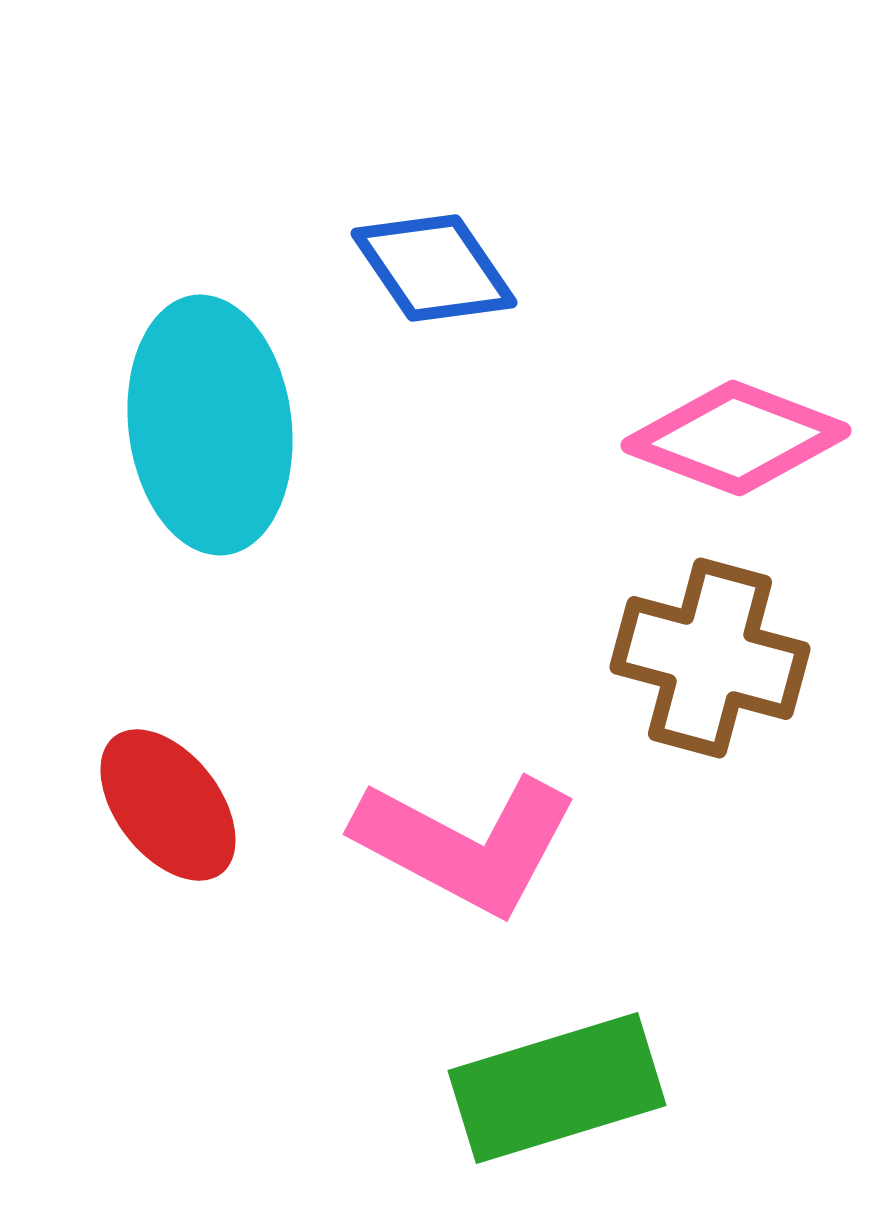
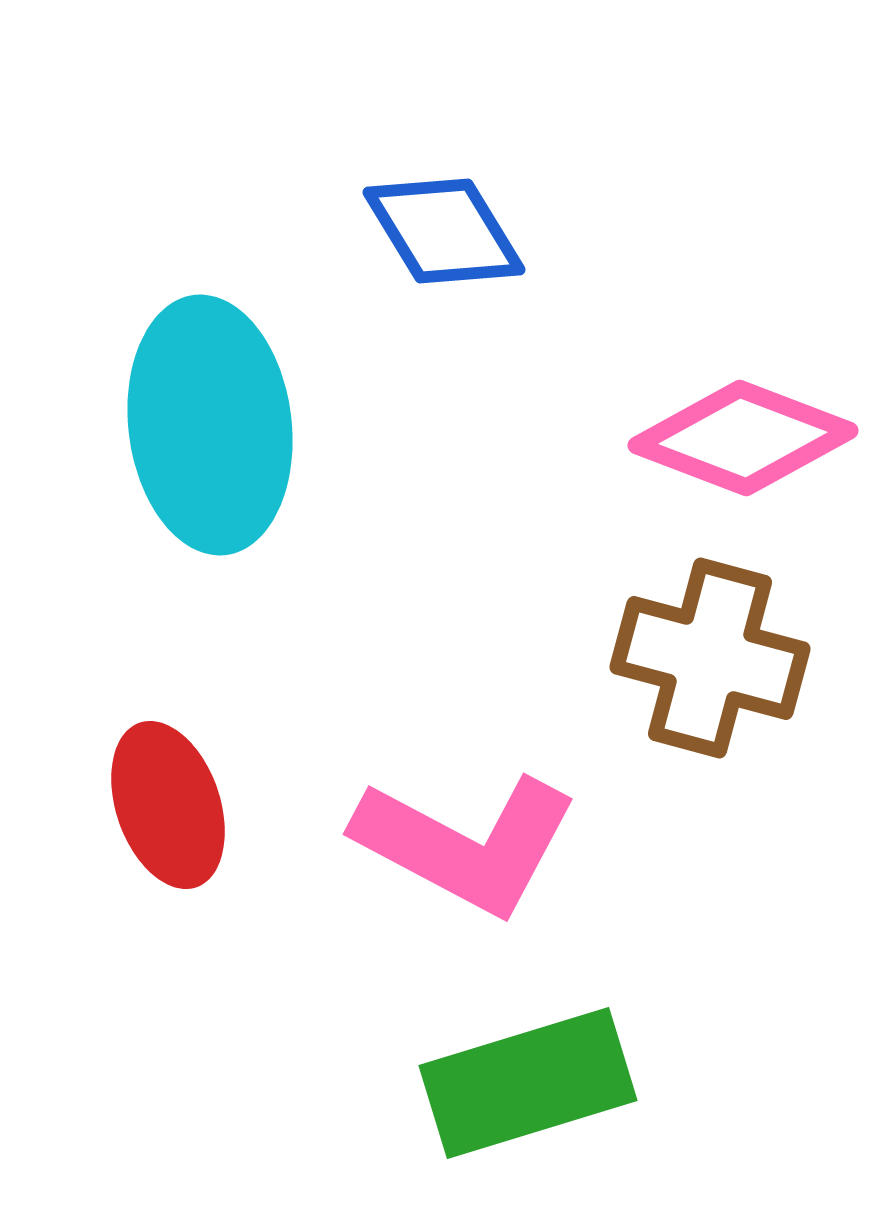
blue diamond: moved 10 px right, 37 px up; rotated 3 degrees clockwise
pink diamond: moved 7 px right
red ellipse: rotated 19 degrees clockwise
green rectangle: moved 29 px left, 5 px up
